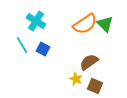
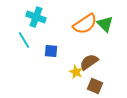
cyan cross: moved 4 px up; rotated 12 degrees counterclockwise
cyan line: moved 2 px right, 5 px up
blue square: moved 8 px right, 2 px down; rotated 24 degrees counterclockwise
yellow star: moved 7 px up
